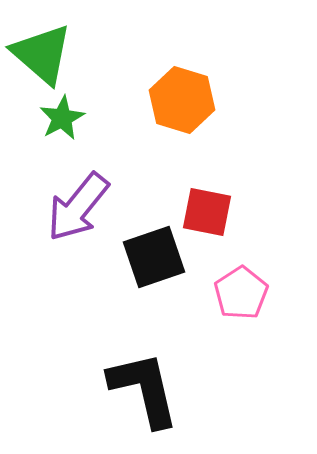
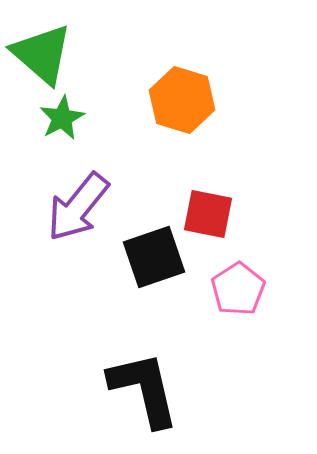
red square: moved 1 px right, 2 px down
pink pentagon: moved 3 px left, 4 px up
